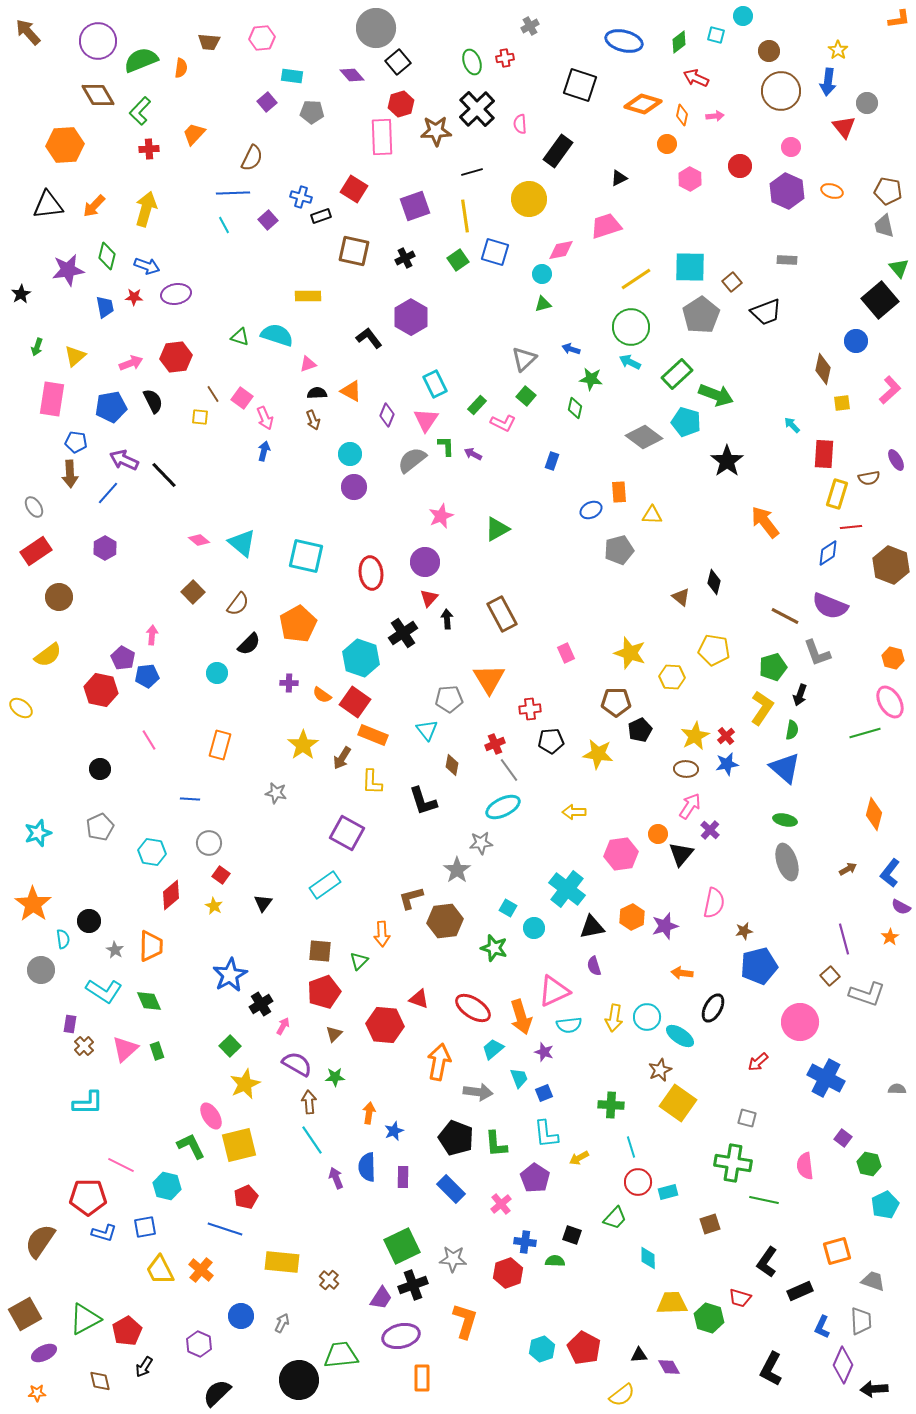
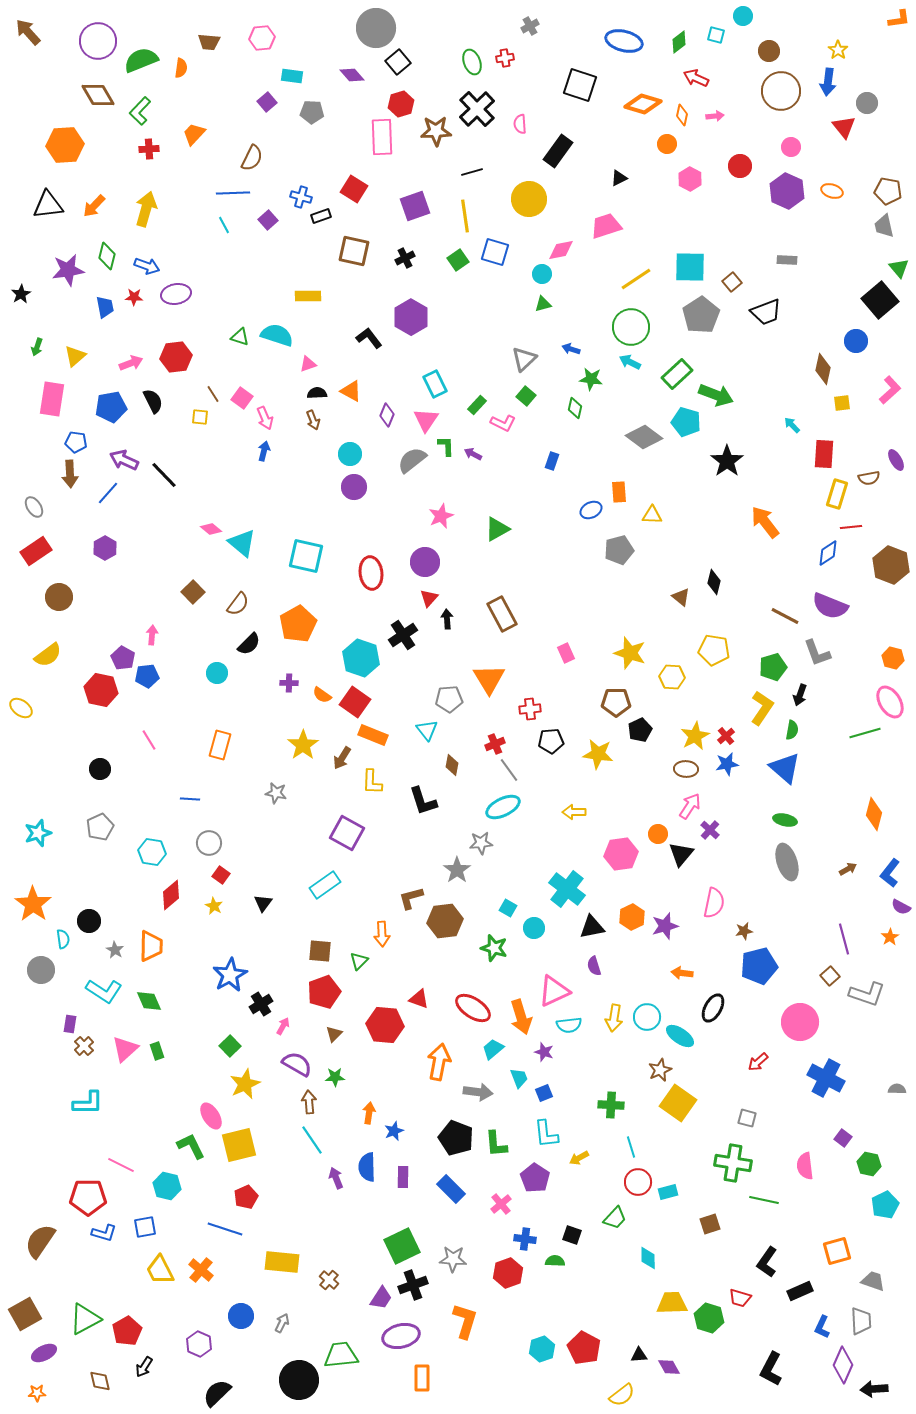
pink diamond at (199, 540): moved 12 px right, 11 px up
black cross at (403, 633): moved 2 px down
blue cross at (525, 1242): moved 3 px up
